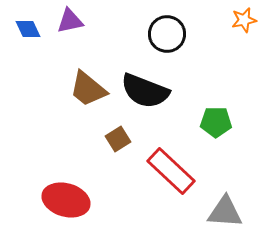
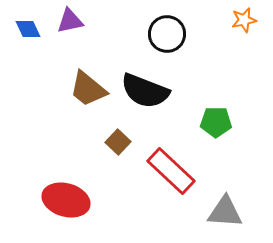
brown square: moved 3 px down; rotated 15 degrees counterclockwise
